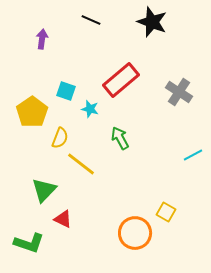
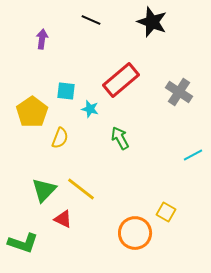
cyan square: rotated 12 degrees counterclockwise
yellow line: moved 25 px down
green L-shape: moved 6 px left
